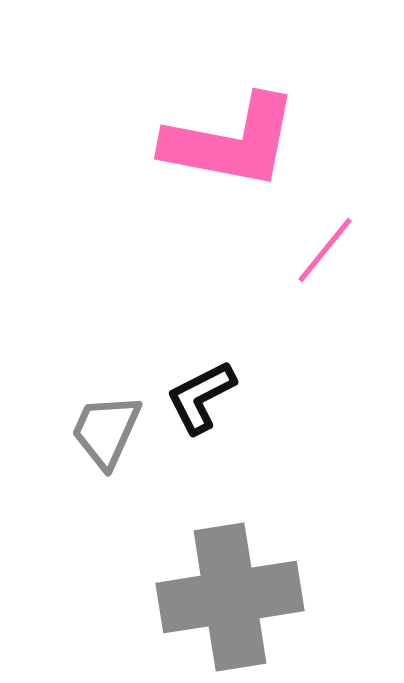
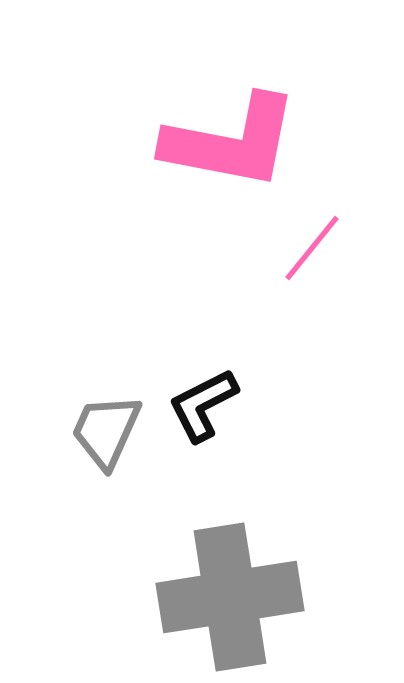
pink line: moved 13 px left, 2 px up
black L-shape: moved 2 px right, 8 px down
